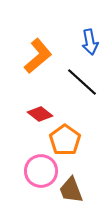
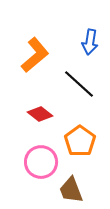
blue arrow: rotated 20 degrees clockwise
orange L-shape: moved 3 px left, 1 px up
black line: moved 3 px left, 2 px down
orange pentagon: moved 15 px right, 1 px down
pink circle: moved 9 px up
